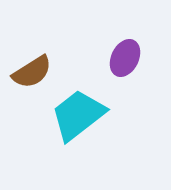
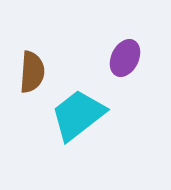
brown semicircle: rotated 54 degrees counterclockwise
